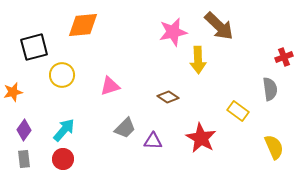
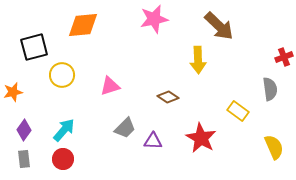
pink star: moved 19 px left, 13 px up
